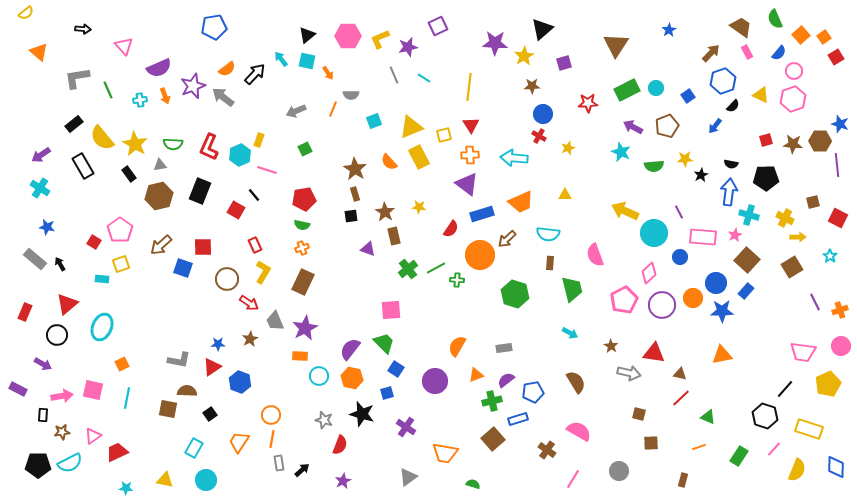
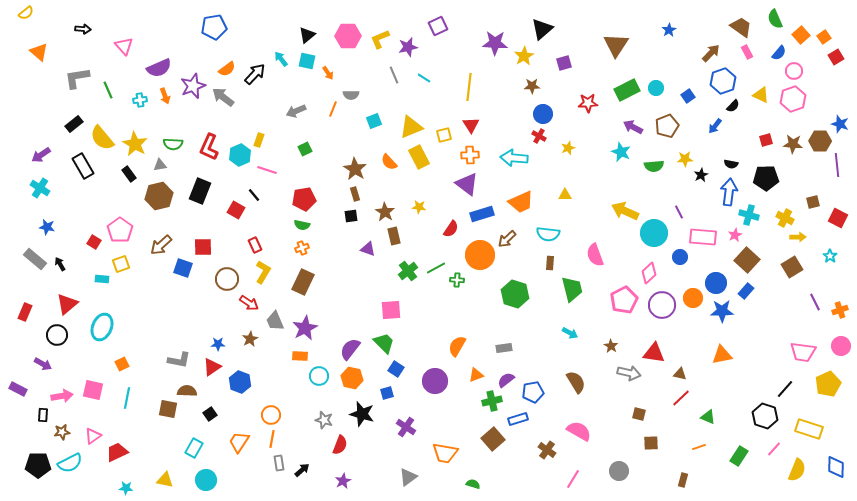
green cross at (408, 269): moved 2 px down
